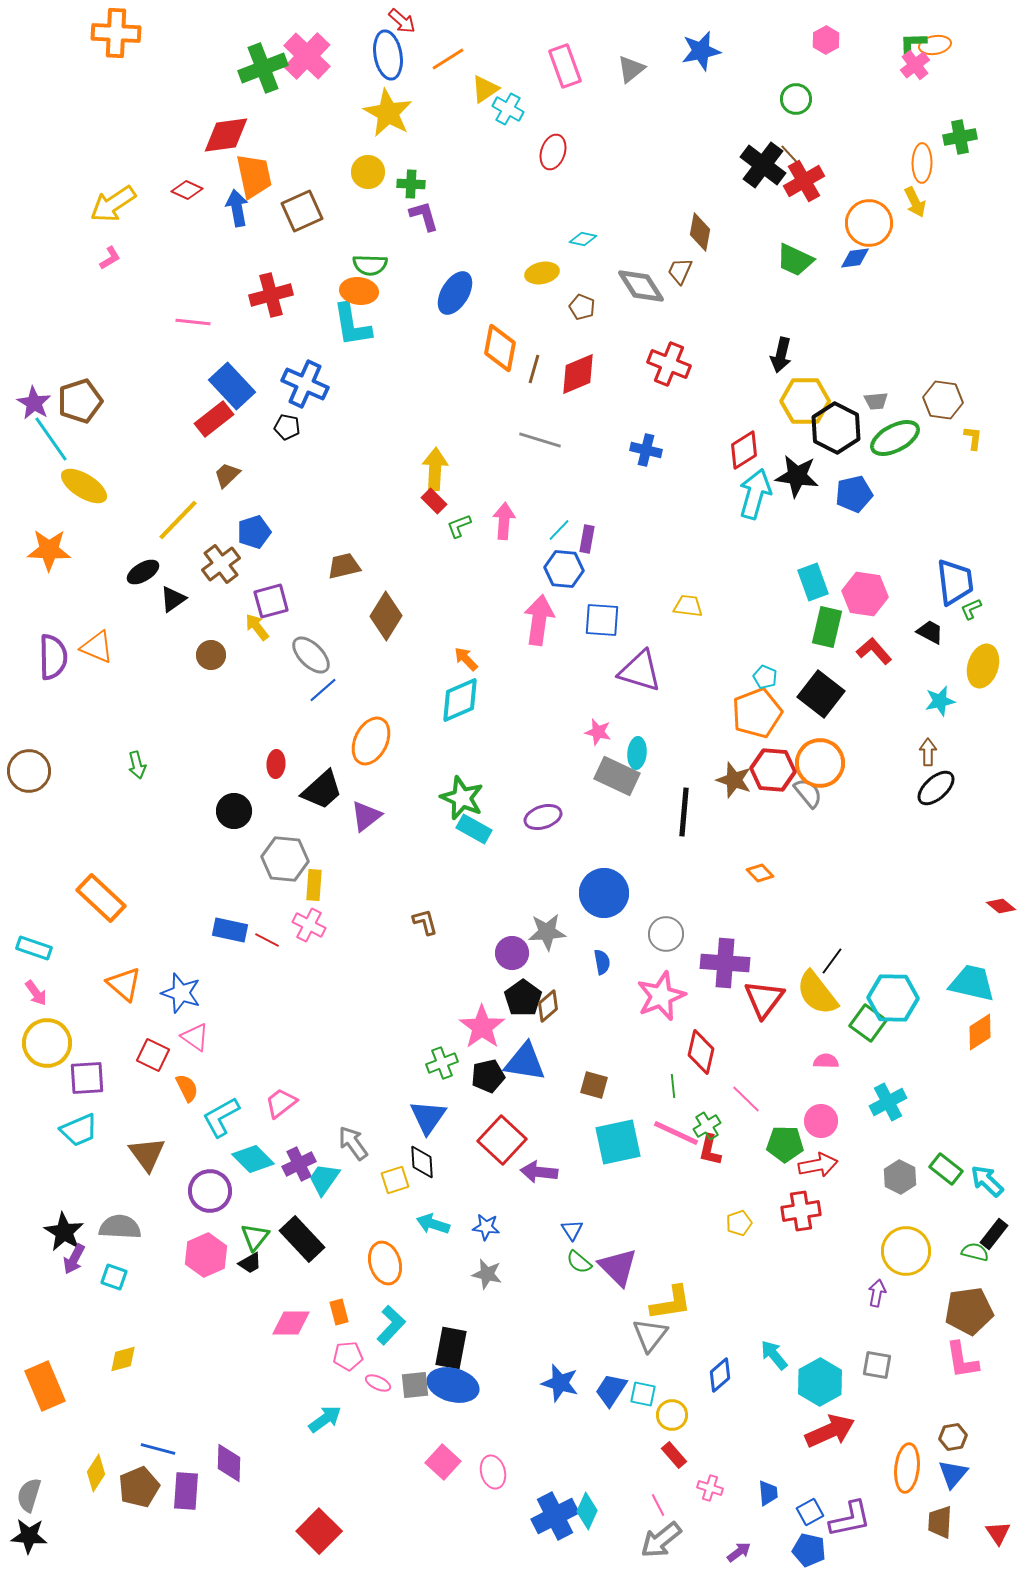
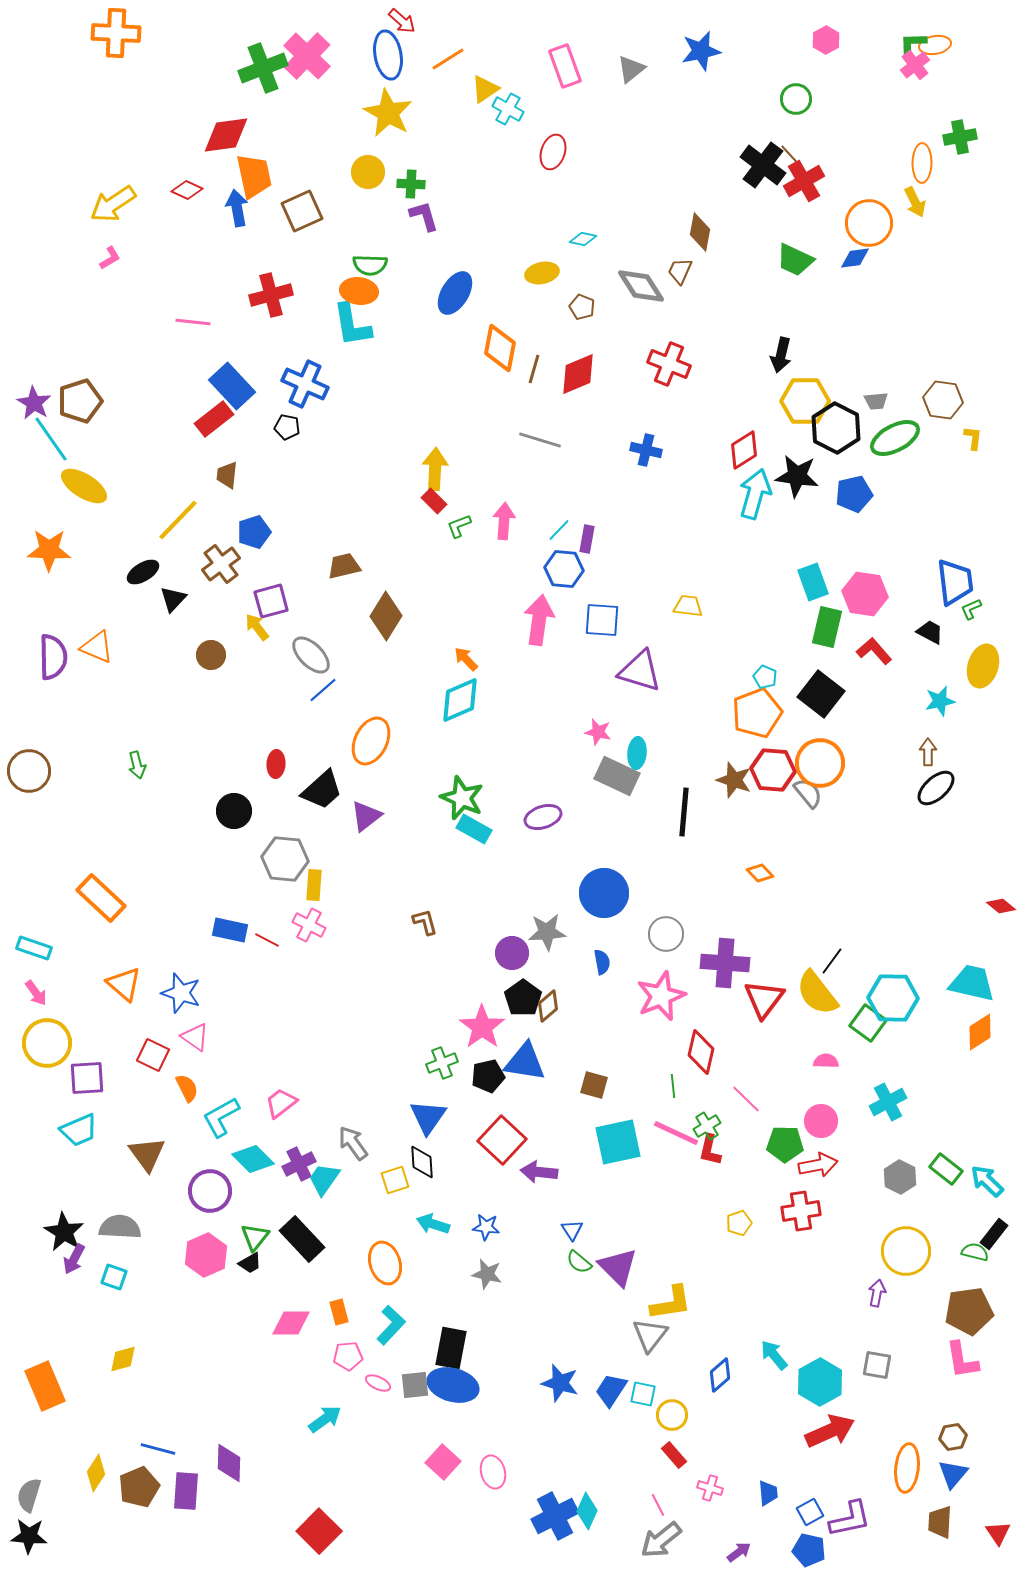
brown trapezoid at (227, 475): rotated 40 degrees counterclockwise
black triangle at (173, 599): rotated 12 degrees counterclockwise
